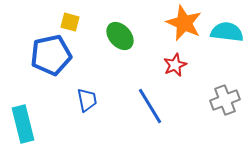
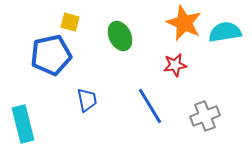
cyan semicircle: moved 2 px left; rotated 16 degrees counterclockwise
green ellipse: rotated 16 degrees clockwise
red star: rotated 15 degrees clockwise
gray cross: moved 20 px left, 16 px down
